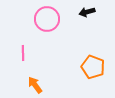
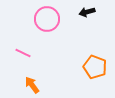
pink line: rotated 63 degrees counterclockwise
orange pentagon: moved 2 px right
orange arrow: moved 3 px left
